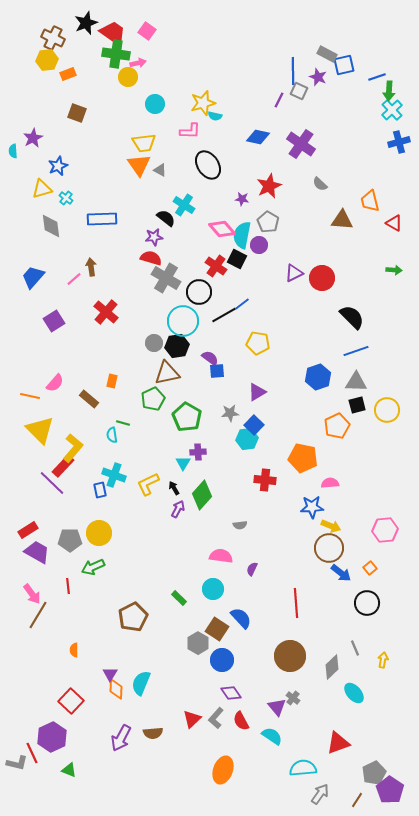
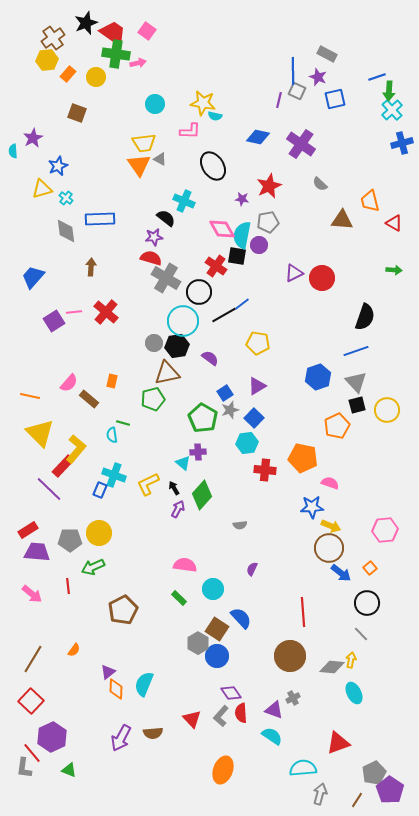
brown cross at (53, 38): rotated 30 degrees clockwise
blue square at (344, 65): moved 9 px left, 34 px down
orange rectangle at (68, 74): rotated 28 degrees counterclockwise
yellow circle at (128, 77): moved 32 px left
gray square at (299, 91): moved 2 px left
purple line at (279, 100): rotated 14 degrees counterclockwise
yellow star at (203, 103): rotated 25 degrees clockwise
blue cross at (399, 142): moved 3 px right, 1 px down
black ellipse at (208, 165): moved 5 px right, 1 px down
gray triangle at (160, 170): moved 11 px up
cyan cross at (184, 205): moved 4 px up; rotated 10 degrees counterclockwise
blue rectangle at (102, 219): moved 2 px left
gray pentagon at (268, 222): rotated 30 degrees clockwise
gray diamond at (51, 226): moved 15 px right, 5 px down
pink diamond at (222, 229): rotated 12 degrees clockwise
black square at (237, 259): moved 3 px up; rotated 18 degrees counterclockwise
brown arrow at (91, 267): rotated 12 degrees clockwise
pink line at (74, 279): moved 33 px down; rotated 35 degrees clockwise
black semicircle at (352, 317): moved 13 px right; rotated 64 degrees clockwise
blue square at (217, 371): moved 8 px right, 22 px down; rotated 28 degrees counterclockwise
gray triangle at (356, 382): rotated 45 degrees clockwise
pink semicircle at (55, 383): moved 14 px right
purple triangle at (257, 392): moved 6 px up
green pentagon at (153, 399): rotated 10 degrees clockwise
gray star at (230, 413): moved 3 px up; rotated 12 degrees counterclockwise
green pentagon at (187, 417): moved 16 px right, 1 px down
blue square at (254, 425): moved 7 px up
yellow triangle at (40, 430): moved 3 px down
cyan hexagon at (247, 439): moved 4 px down
yellow L-shape at (73, 448): moved 3 px right, 1 px down
cyan triangle at (183, 463): rotated 21 degrees counterclockwise
red cross at (265, 480): moved 10 px up
purple line at (52, 483): moved 3 px left, 6 px down
pink semicircle at (330, 483): rotated 24 degrees clockwise
blue rectangle at (100, 490): rotated 35 degrees clockwise
purple trapezoid at (37, 552): rotated 24 degrees counterclockwise
pink semicircle at (221, 556): moved 36 px left, 9 px down
pink arrow at (32, 594): rotated 15 degrees counterclockwise
red line at (296, 603): moved 7 px right, 9 px down
brown line at (38, 615): moved 5 px left, 44 px down
brown pentagon at (133, 617): moved 10 px left, 7 px up
gray line at (355, 648): moved 6 px right, 14 px up; rotated 21 degrees counterclockwise
orange semicircle at (74, 650): rotated 144 degrees counterclockwise
blue circle at (222, 660): moved 5 px left, 4 px up
yellow arrow at (383, 660): moved 32 px left
gray diamond at (332, 667): rotated 50 degrees clockwise
purple triangle at (110, 674): moved 2 px left, 2 px up; rotated 21 degrees clockwise
cyan semicircle at (141, 683): moved 3 px right, 1 px down
cyan ellipse at (354, 693): rotated 15 degrees clockwise
gray cross at (293, 698): rotated 24 degrees clockwise
red square at (71, 701): moved 40 px left
purple triangle at (277, 707): moved 3 px left, 3 px down; rotated 30 degrees counterclockwise
gray L-shape at (216, 718): moved 5 px right, 2 px up
red triangle at (192, 719): rotated 30 degrees counterclockwise
red semicircle at (241, 721): moved 8 px up; rotated 24 degrees clockwise
red line at (32, 753): rotated 15 degrees counterclockwise
gray L-shape at (17, 763): moved 7 px right, 5 px down; rotated 85 degrees clockwise
gray arrow at (320, 794): rotated 20 degrees counterclockwise
